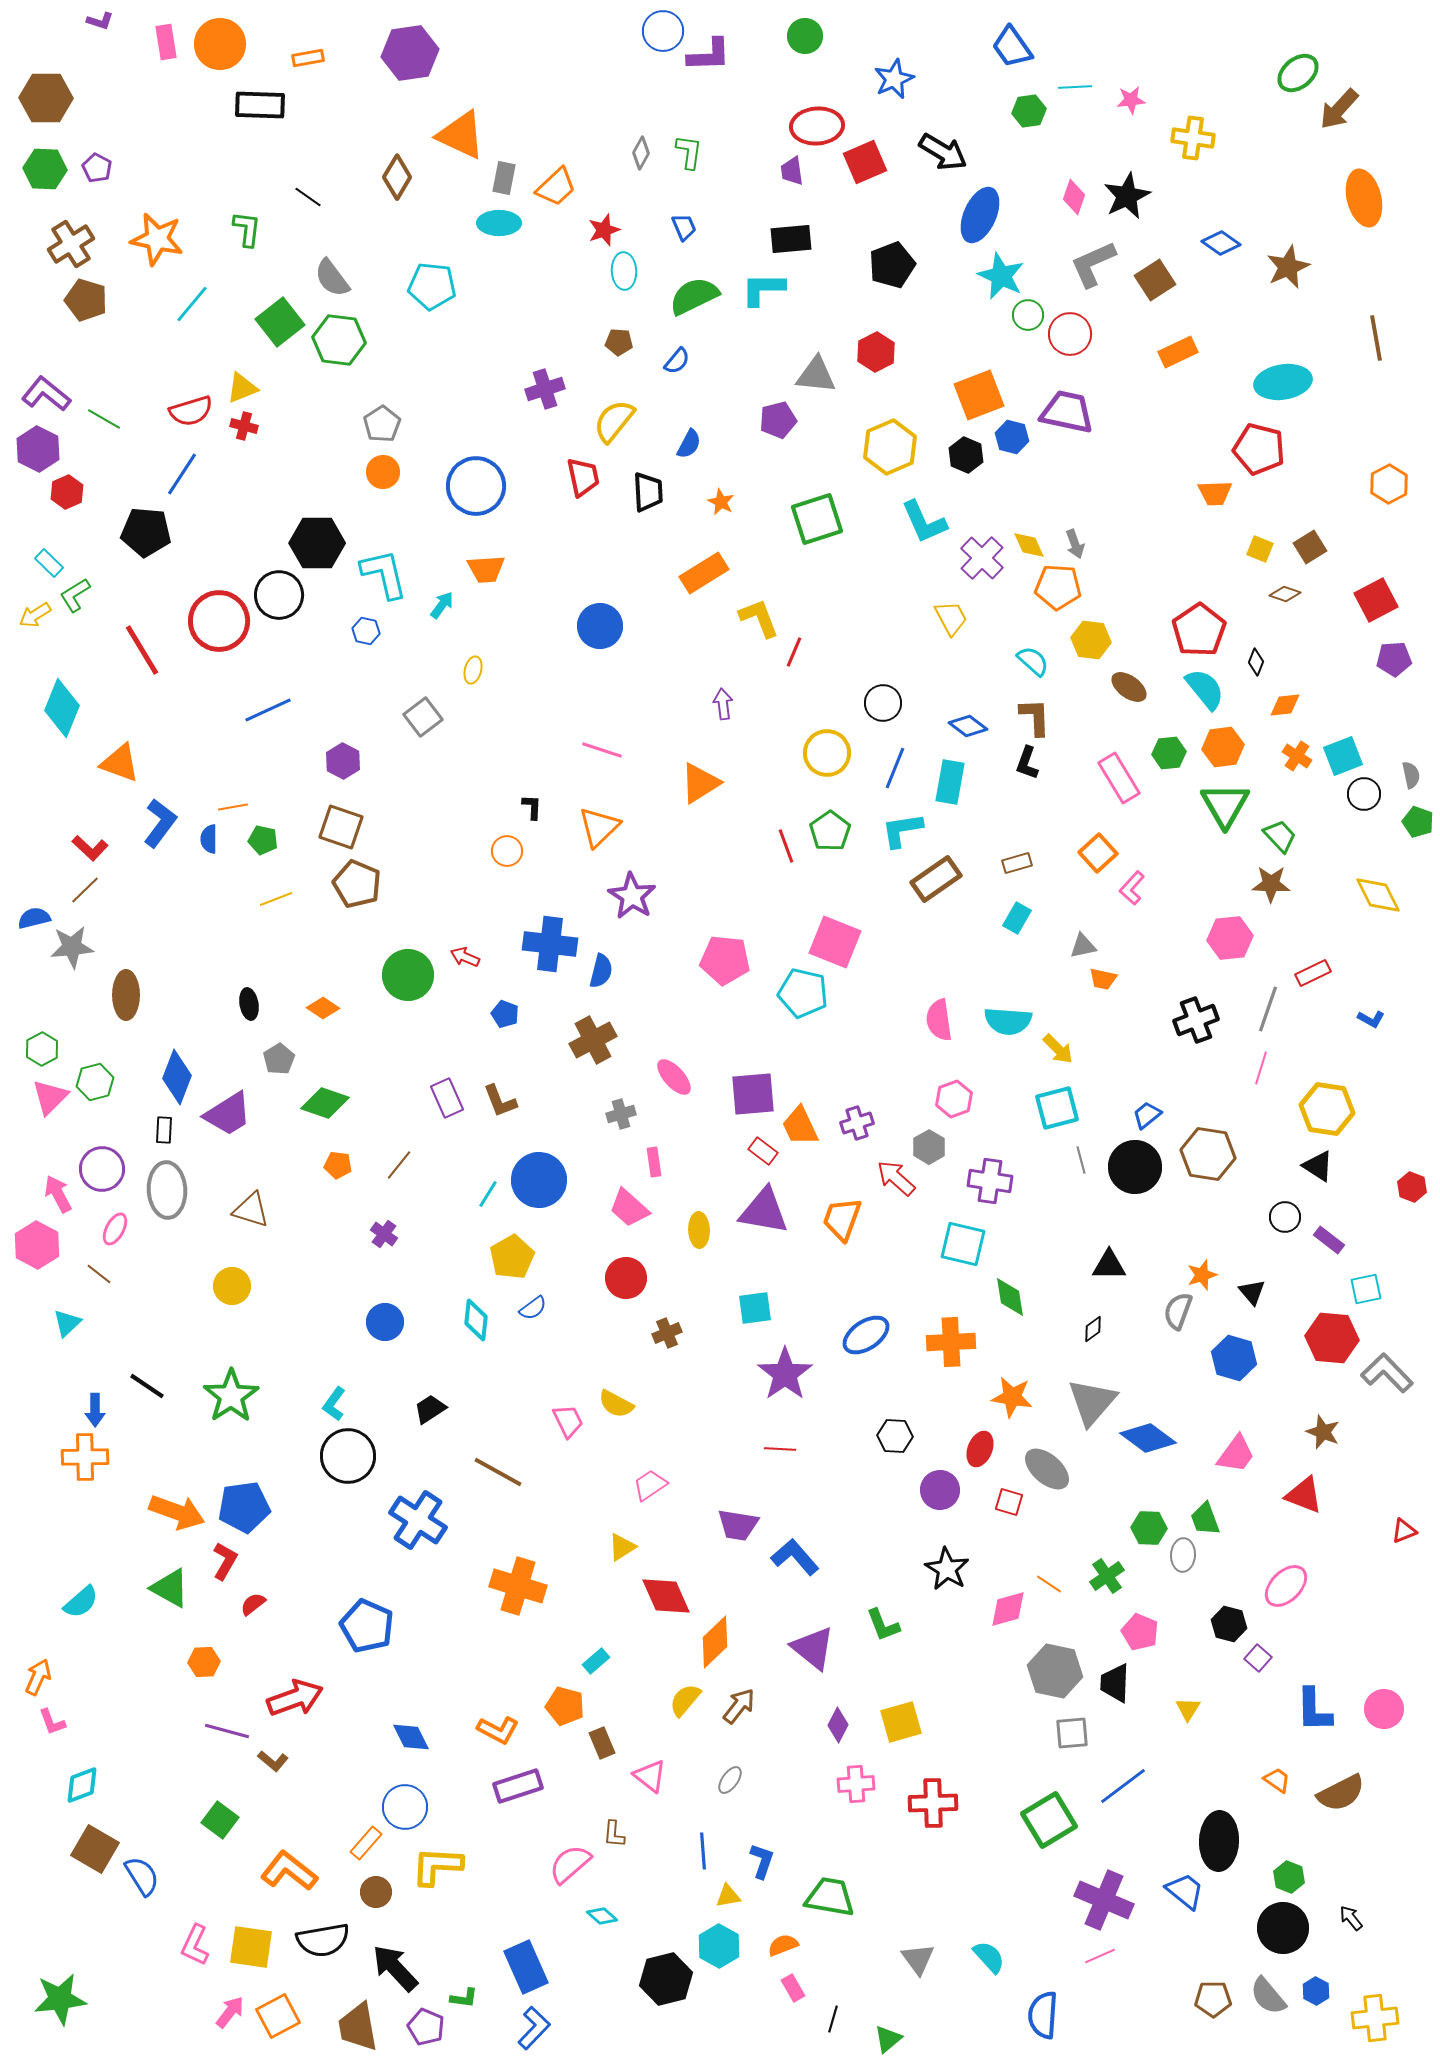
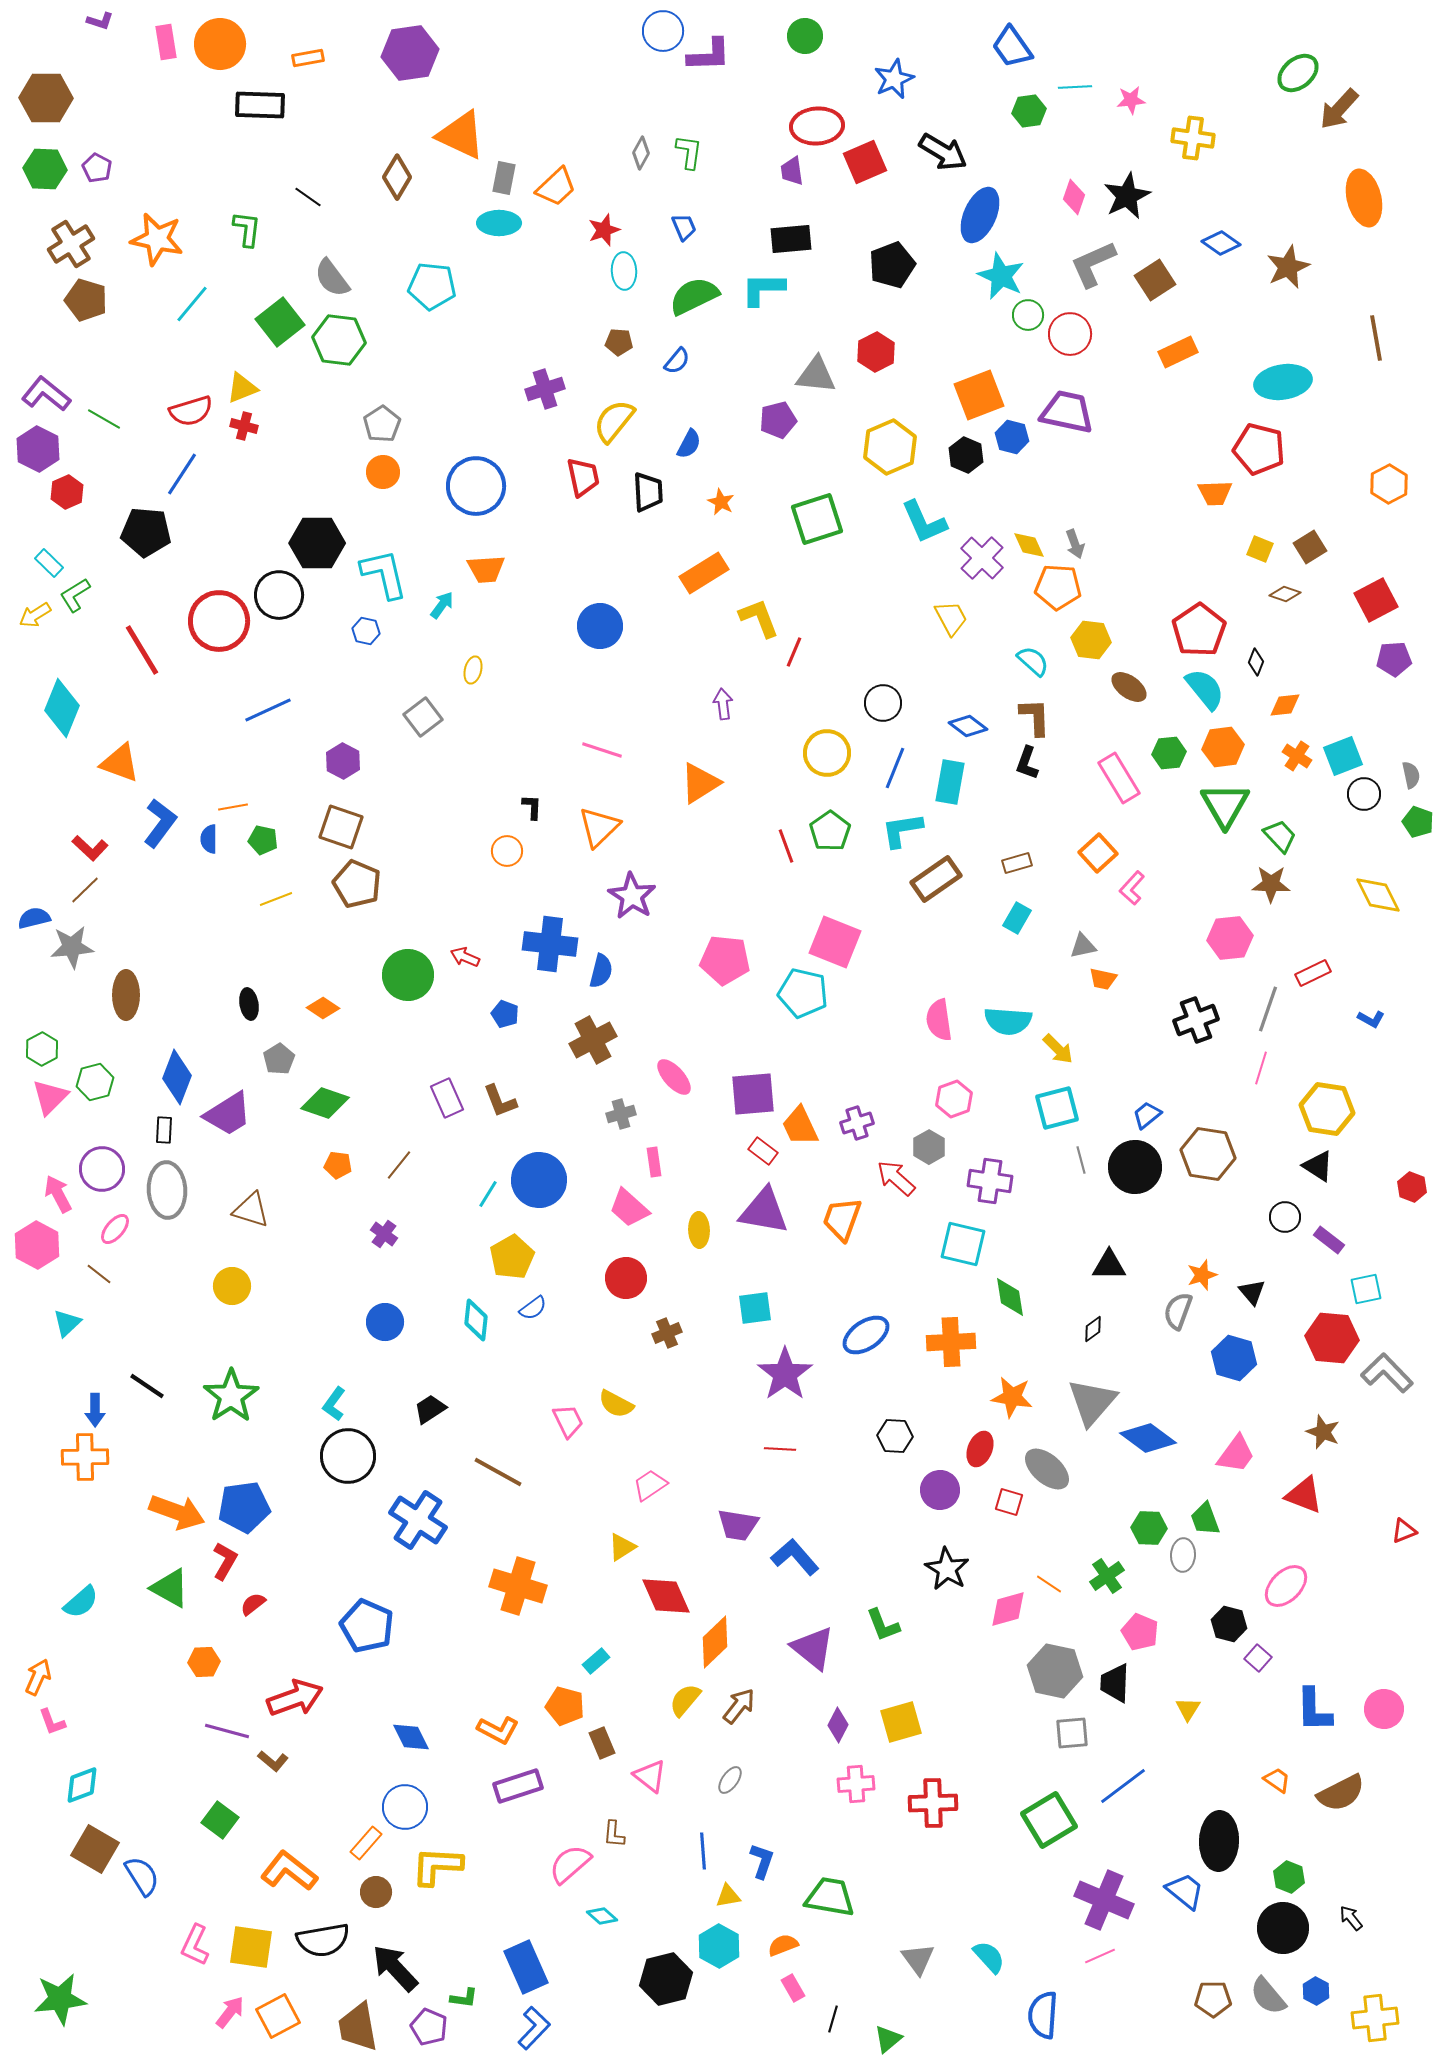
pink ellipse at (115, 1229): rotated 12 degrees clockwise
purple pentagon at (426, 2027): moved 3 px right
